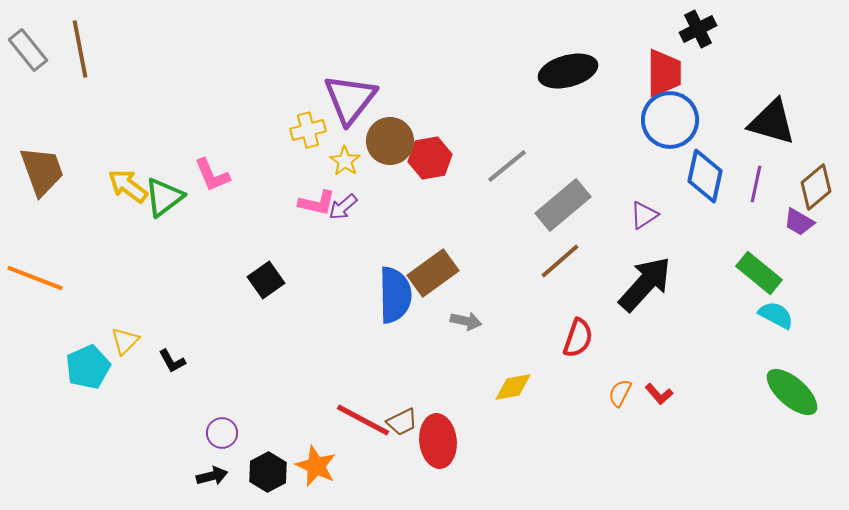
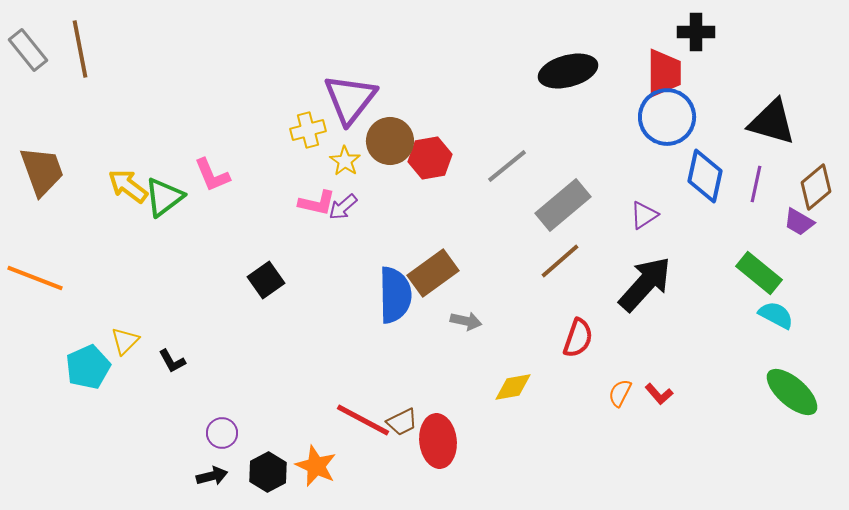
black cross at (698, 29): moved 2 px left, 3 px down; rotated 27 degrees clockwise
blue circle at (670, 120): moved 3 px left, 3 px up
